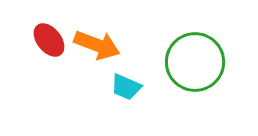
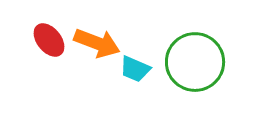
orange arrow: moved 2 px up
cyan trapezoid: moved 9 px right, 18 px up
